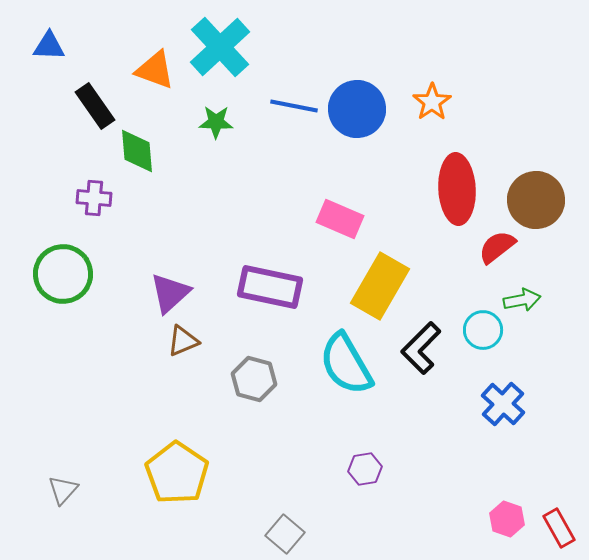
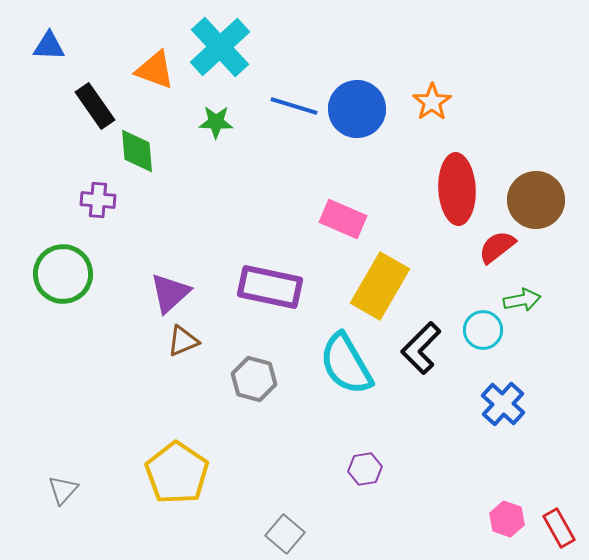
blue line: rotated 6 degrees clockwise
purple cross: moved 4 px right, 2 px down
pink rectangle: moved 3 px right
